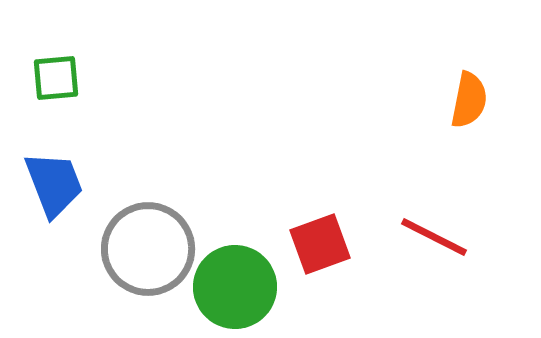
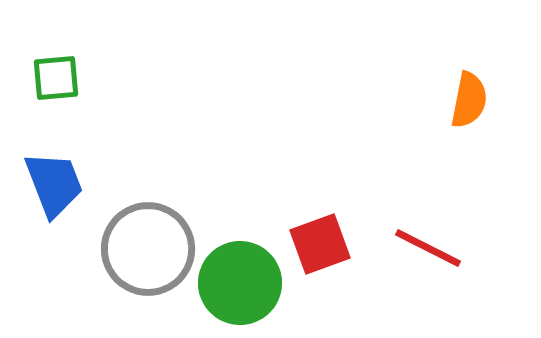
red line: moved 6 px left, 11 px down
green circle: moved 5 px right, 4 px up
